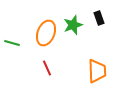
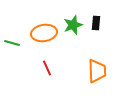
black rectangle: moved 3 px left, 5 px down; rotated 24 degrees clockwise
orange ellipse: moved 2 px left; rotated 60 degrees clockwise
